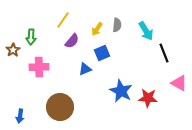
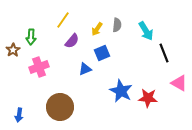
pink cross: rotated 18 degrees counterclockwise
blue arrow: moved 1 px left, 1 px up
